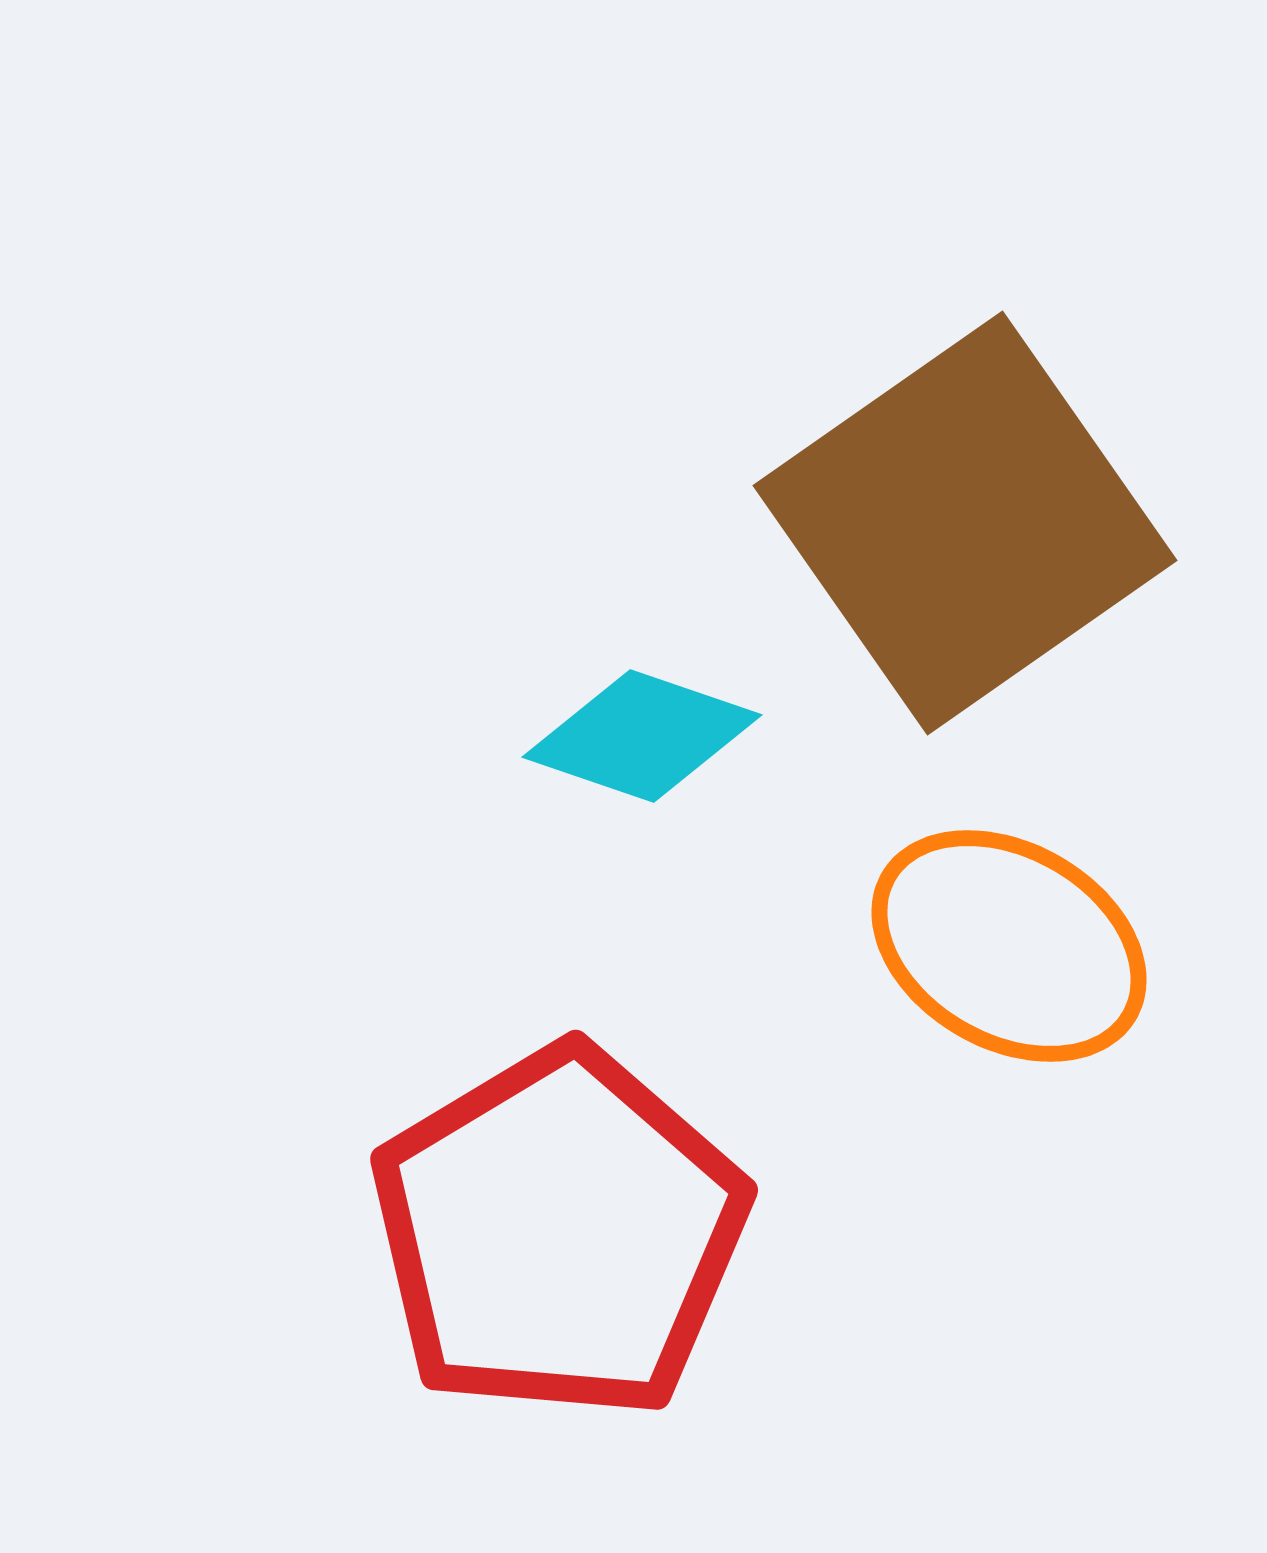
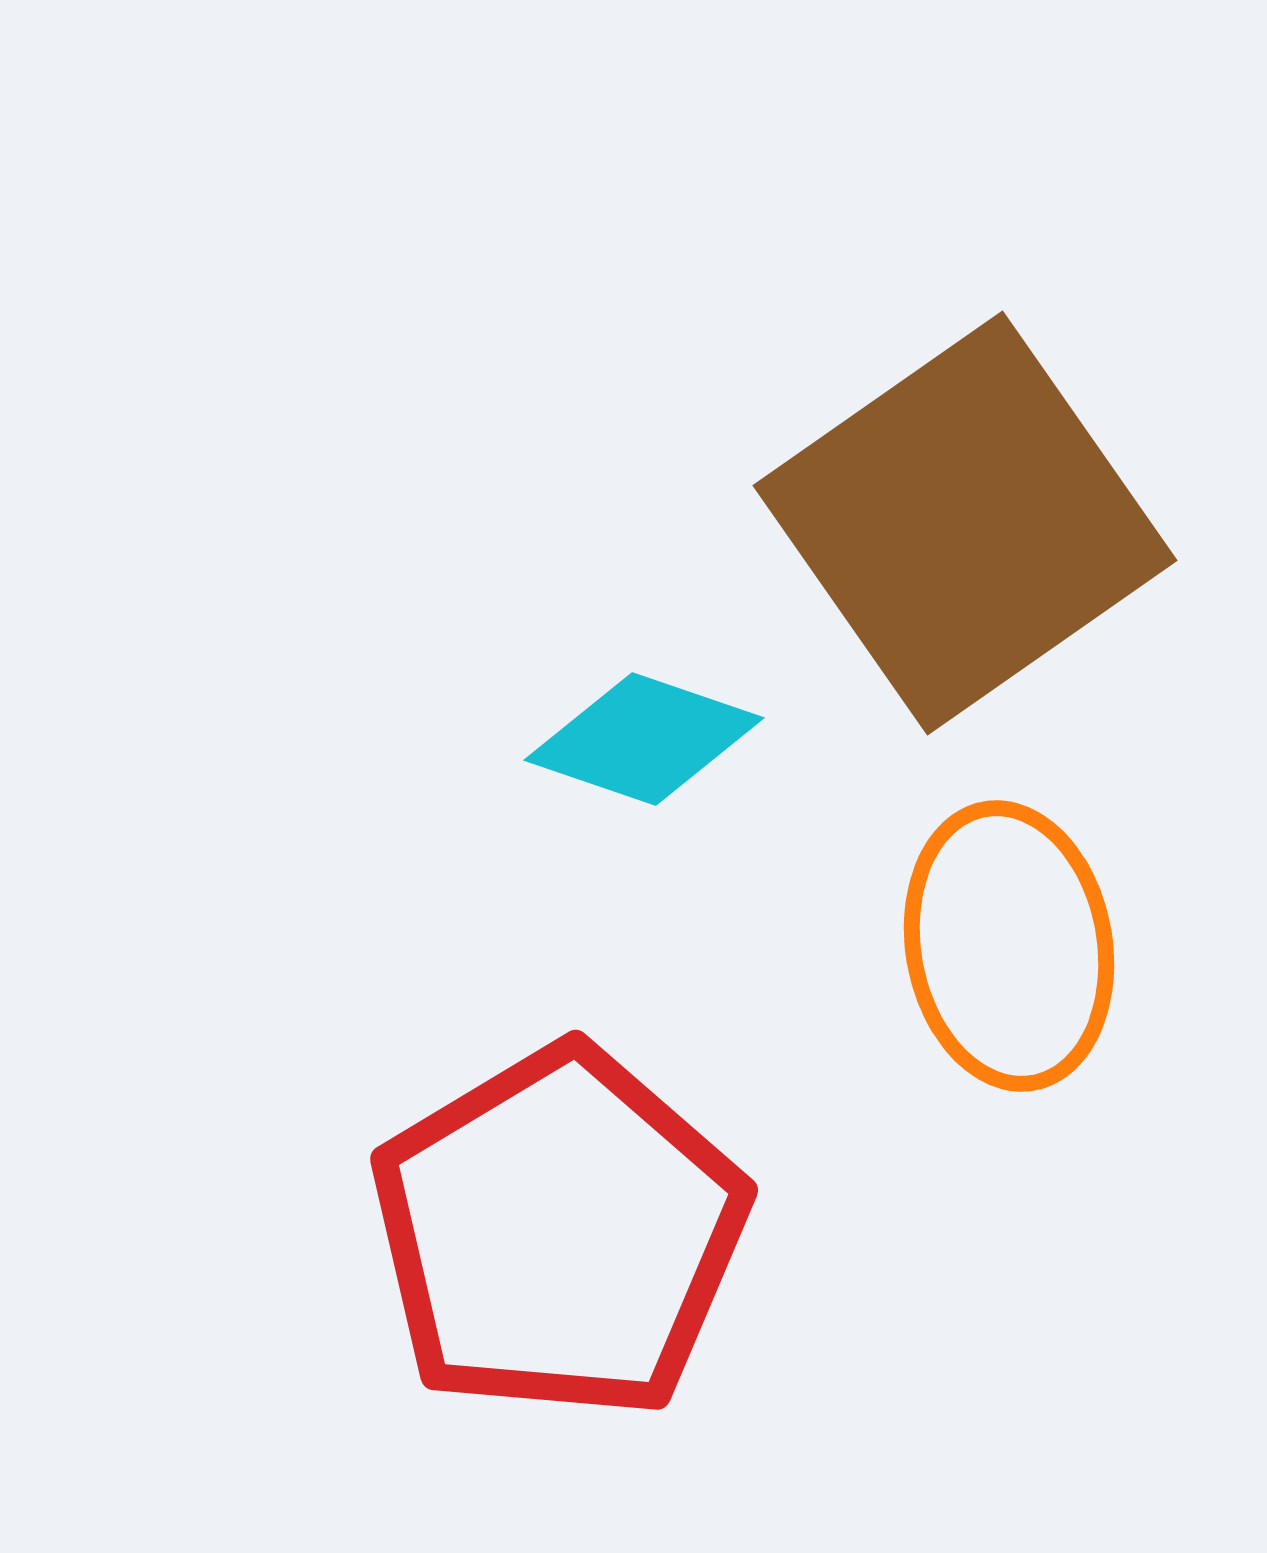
cyan diamond: moved 2 px right, 3 px down
orange ellipse: rotated 50 degrees clockwise
